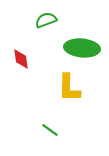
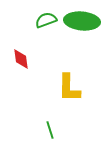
green ellipse: moved 27 px up
green line: rotated 36 degrees clockwise
